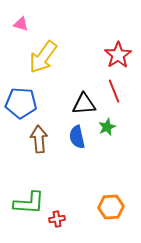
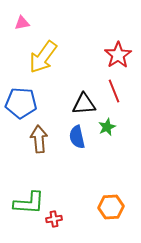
pink triangle: moved 1 px right, 1 px up; rotated 28 degrees counterclockwise
red cross: moved 3 px left
